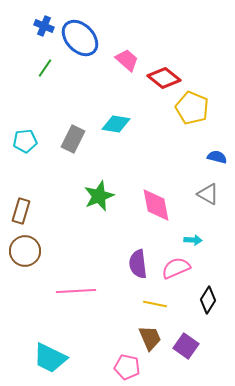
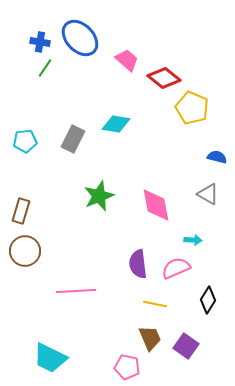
blue cross: moved 4 px left, 16 px down; rotated 12 degrees counterclockwise
